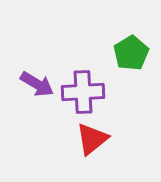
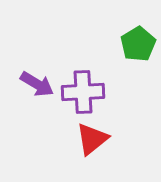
green pentagon: moved 7 px right, 9 px up
